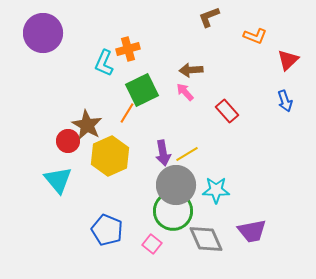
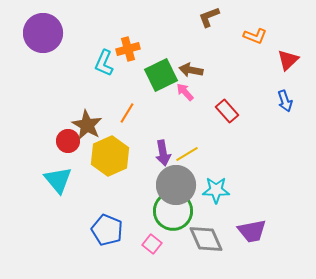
brown arrow: rotated 15 degrees clockwise
green square: moved 19 px right, 15 px up
